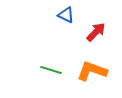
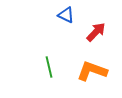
green line: moved 2 px left, 3 px up; rotated 60 degrees clockwise
